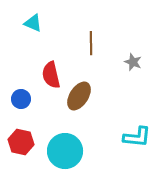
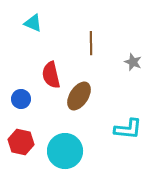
cyan L-shape: moved 9 px left, 8 px up
